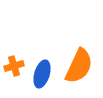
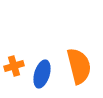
orange semicircle: rotated 39 degrees counterclockwise
